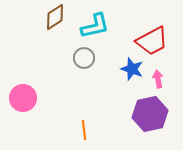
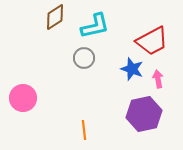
purple hexagon: moved 6 px left
